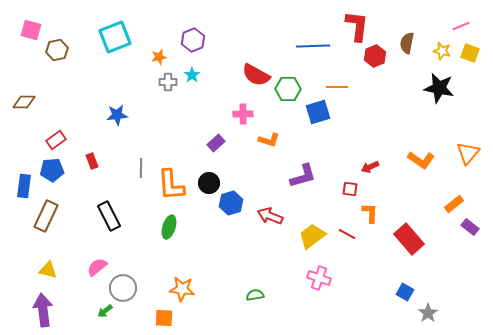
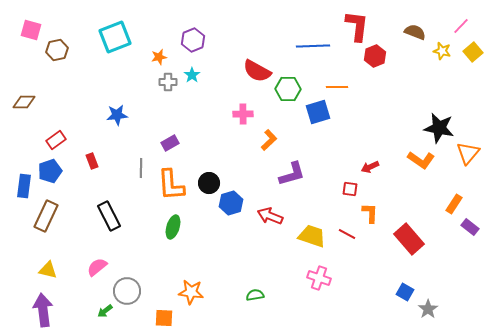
pink line at (461, 26): rotated 24 degrees counterclockwise
brown semicircle at (407, 43): moved 8 px right, 11 px up; rotated 100 degrees clockwise
yellow square at (470, 53): moved 3 px right, 1 px up; rotated 30 degrees clockwise
red semicircle at (256, 75): moved 1 px right, 4 px up
black star at (439, 88): moved 40 px down
orange L-shape at (269, 140): rotated 60 degrees counterclockwise
purple rectangle at (216, 143): moved 46 px left; rotated 12 degrees clockwise
blue pentagon at (52, 170): moved 2 px left, 1 px down; rotated 15 degrees counterclockwise
purple L-shape at (303, 176): moved 11 px left, 2 px up
orange rectangle at (454, 204): rotated 18 degrees counterclockwise
green ellipse at (169, 227): moved 4 px right
yellow trapezoid at (312, 236): rotated 56 degrees clockwise
gray circle at (123, 288): moved 4 px right, 3 px down
orange star at (182, 289): moved 9 px right, 3 px down
gray star at (428, 313): moved 4 px up
